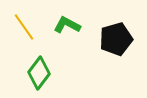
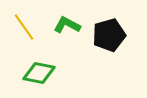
black pentagon: moved 7 px left, 4 px up
green diamond: rotated 64 degrees clockwise
